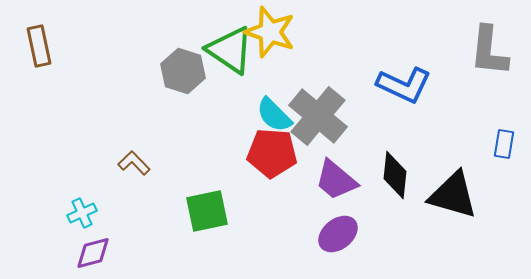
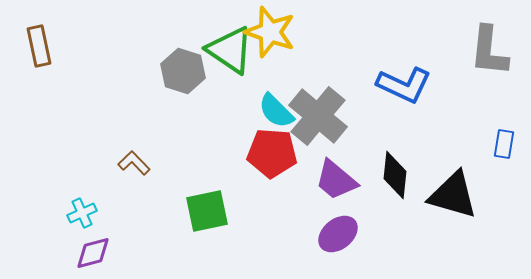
cyan semicircle: moved 2 px right, 4 px up
